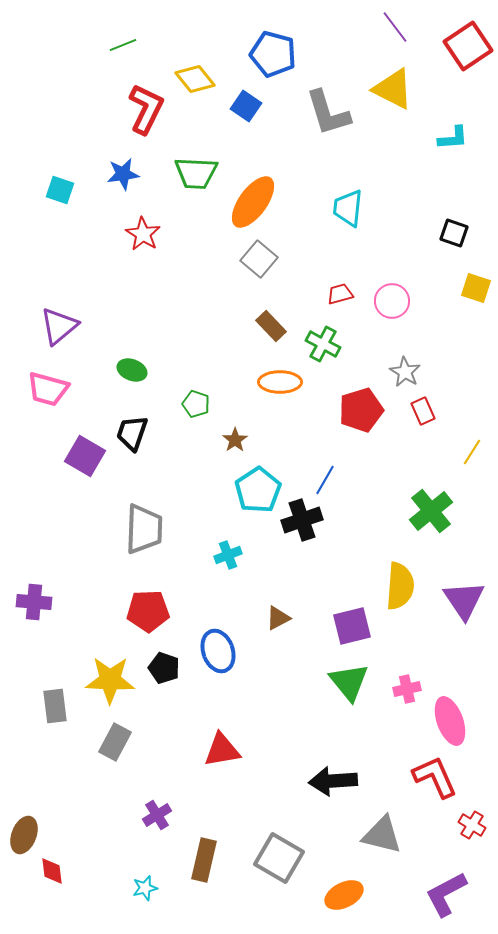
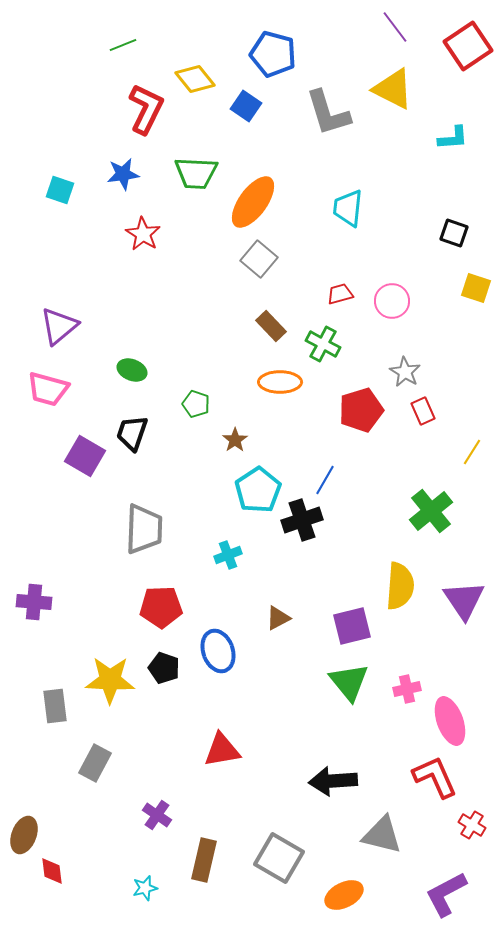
red pentagon at (148, 611): moved 13 px right, 4 px up
gray rectangle at (115, 742): moved 20 px left, 21 px down
purple cross at (157, 815): rotated 24 degrees counterclockwise
